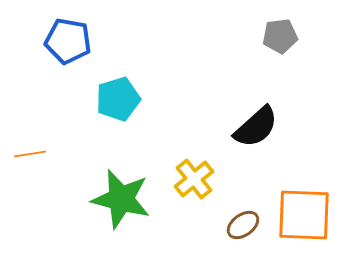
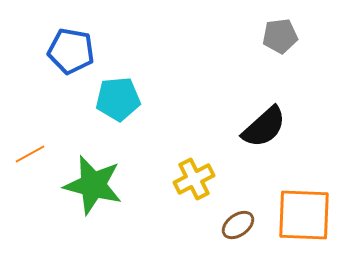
blue pentagon: moved 3 px right, 10 px down
cyan pentagon: rotated 12 degrees clockwise
black semicircle: moved 8 px right
orange line: rotated 20 degrees counterclockwise
yellow cross: rotated 12 degrees clockwise
green star: moved 28 px left, 14 px up
brown ellipse: moved 5 px left
